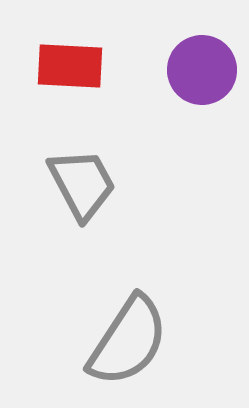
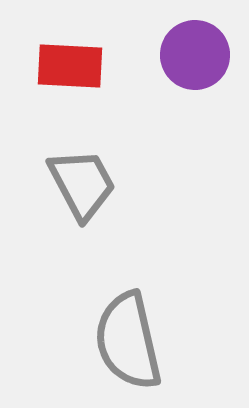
purple circle: moved 7 px left, 15 px up
gray semicircle: rotated 134 degrees clockwise
